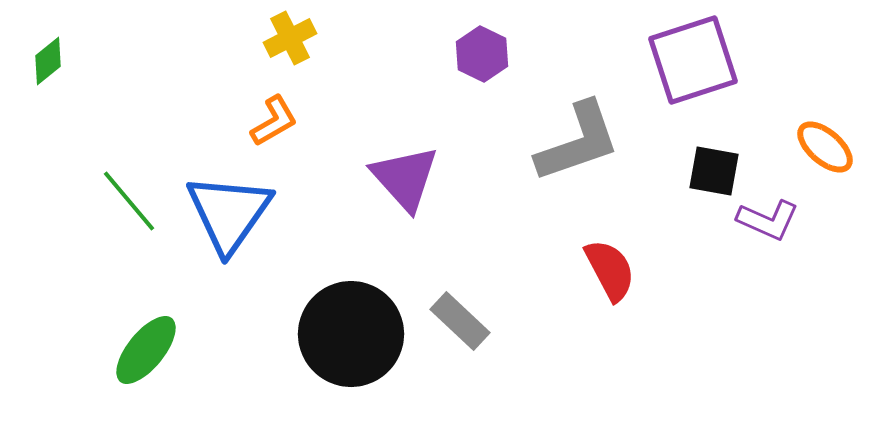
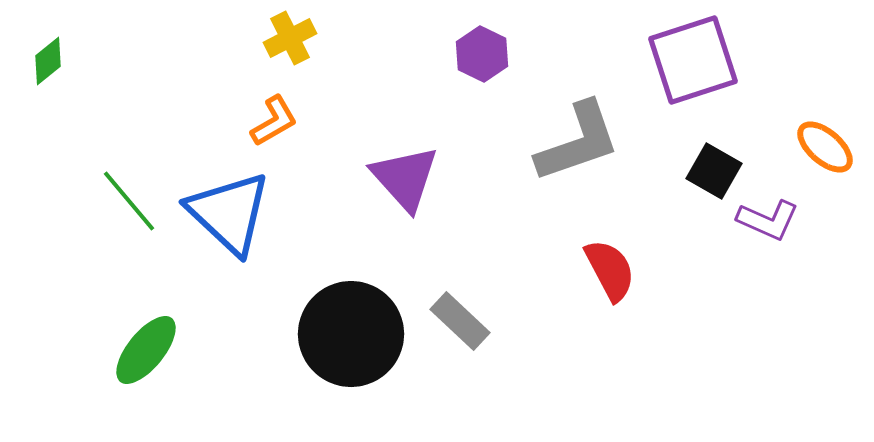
black square: rotated 20 degrees clockwise
blue triangle: rotated 22 degrees counterclockwise
